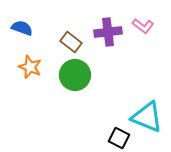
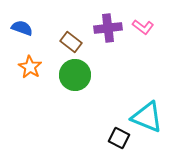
pink L-shape: moved 1 px down
purple cross: moved 4 px up
orange star: rotated 10 degrees clockwise
